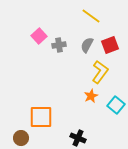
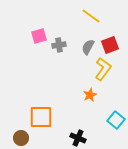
pink square: rotated 28 degrees clockwise
gray semicircle: moved 1 px right, 2 px down
yellow L-shape: moved 3 px right, 3 px up
orange star: moved 1 px left, 1 px up
cyan square: moved 15 px down
